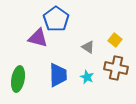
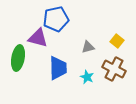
blue pentagon: rotated 25 degrees clockwise
yellow square: moved 2 px right, 1 px down
gray triangle: rotated 48 degrees counterclockwise
brown cross: moved 2 px left, 1 px down; rotated 15 degrees clockwise
blue trapezoid: moved 7 px up
green ellipse: moved 21 px up
